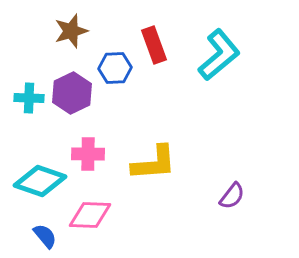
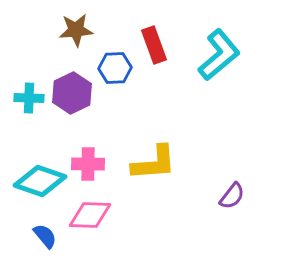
brown star: moved 5 px right, 1 px up; rotated 12 degrees clockwise
pink cross: moved 10 px down
